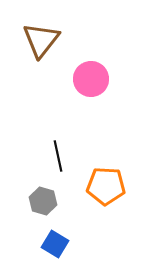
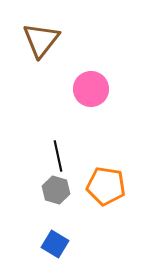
pink circle: moved 10 px down
orange pentagon: rotated 6 degrees clockwise
gray hexagon: moved 13 px right, 11 px up
